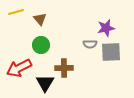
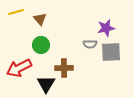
black triangle: moved 1 px right, 1 px down
